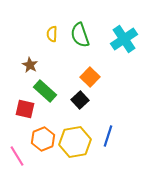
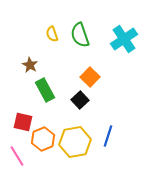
yellow semicircle: rotated 21 degrees counterclockwise
green rectangle: moved 1 px up; rotated 20 degrees clockwise
red square: moved 2 px left, 13 px down
